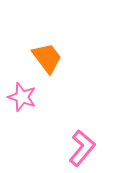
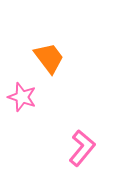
orange trapezoid: moved 2 px right
